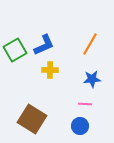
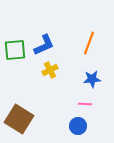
orange line: moved 1 px left, 1 px up; rotated 10 degrees counterclockwise
green square: rotated 25 degrees clockwise
yellow cross: rotated 28 degrees counterclockwise
brown square: moved 13 px left
blue circle: moved 2 px left
